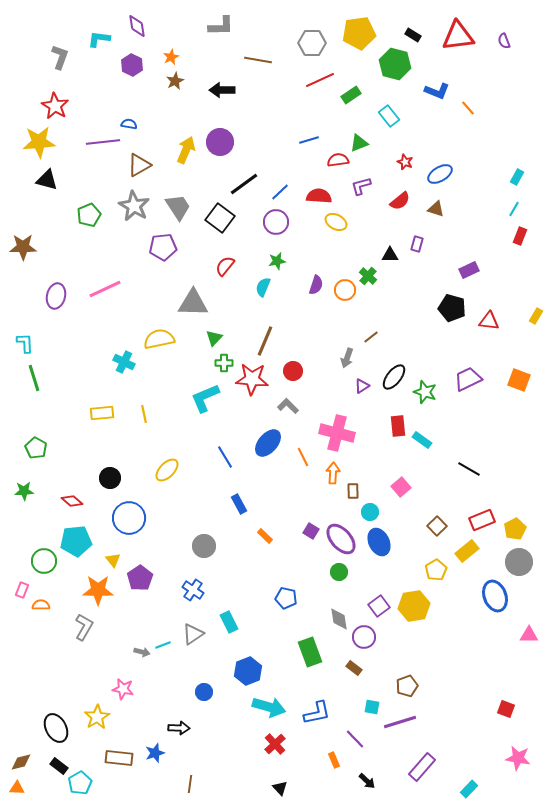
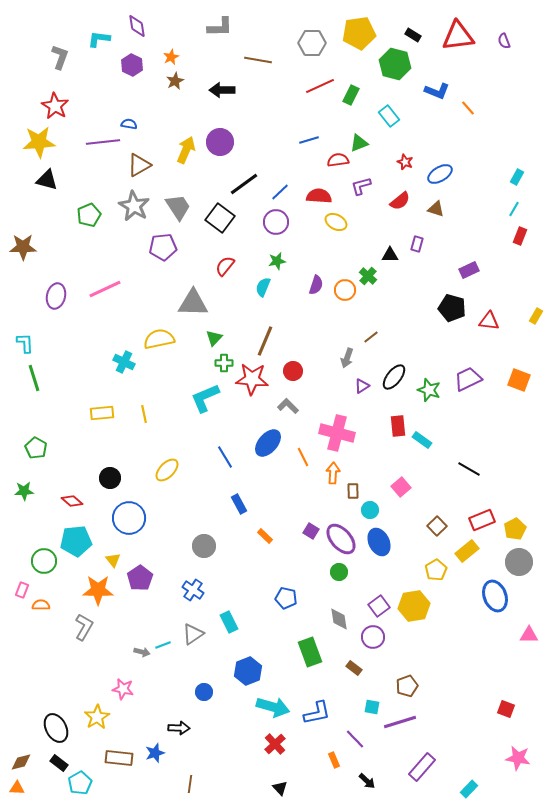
gray L-shape at (221, 26): moved 1 px left, 1 px down
red line at (320, 80): moved 6 px down
green rectangle at (351, 95): rotated 30 degrees counterclockwise
green star at (425, 392): moved 4 px right, 2 px up
cyan circle at (370, 512): moved 2 px up
purple circle at (364, 637): moved 9 px right
cyan arrow at (269, 707): moved 4 px right
black rectangle at (59, 766): moved 3 px up
